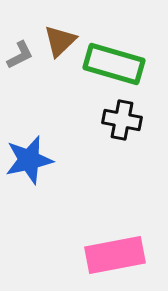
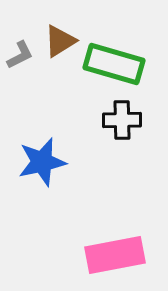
brown triangle: rotated 12 degrees clockwise
black cross: rotated 12 degrees counterclockwise
blue star: moved 13 px right, 2 px down
